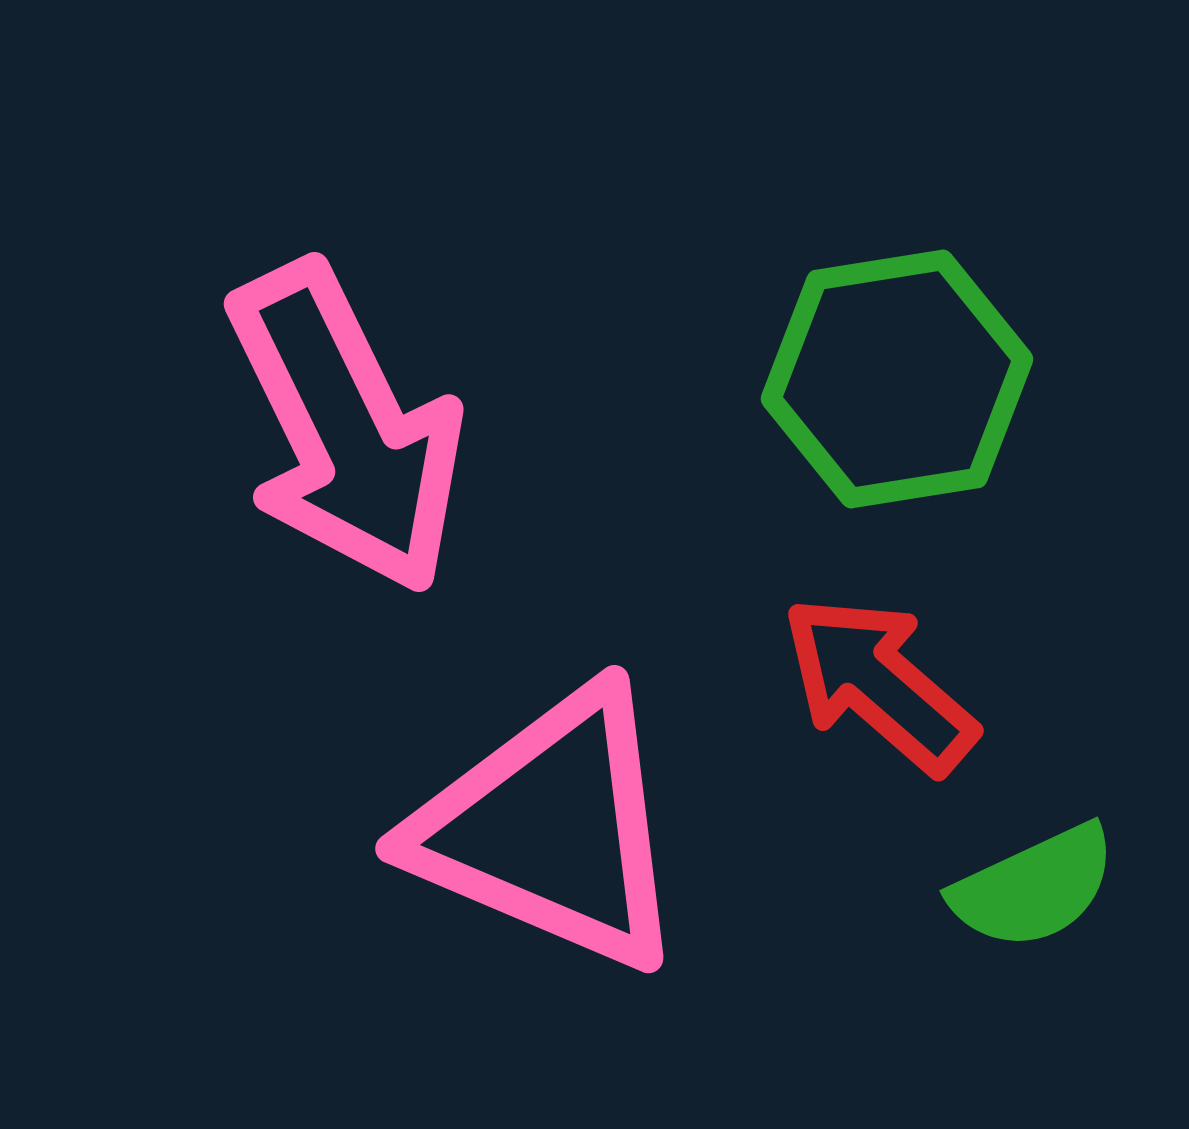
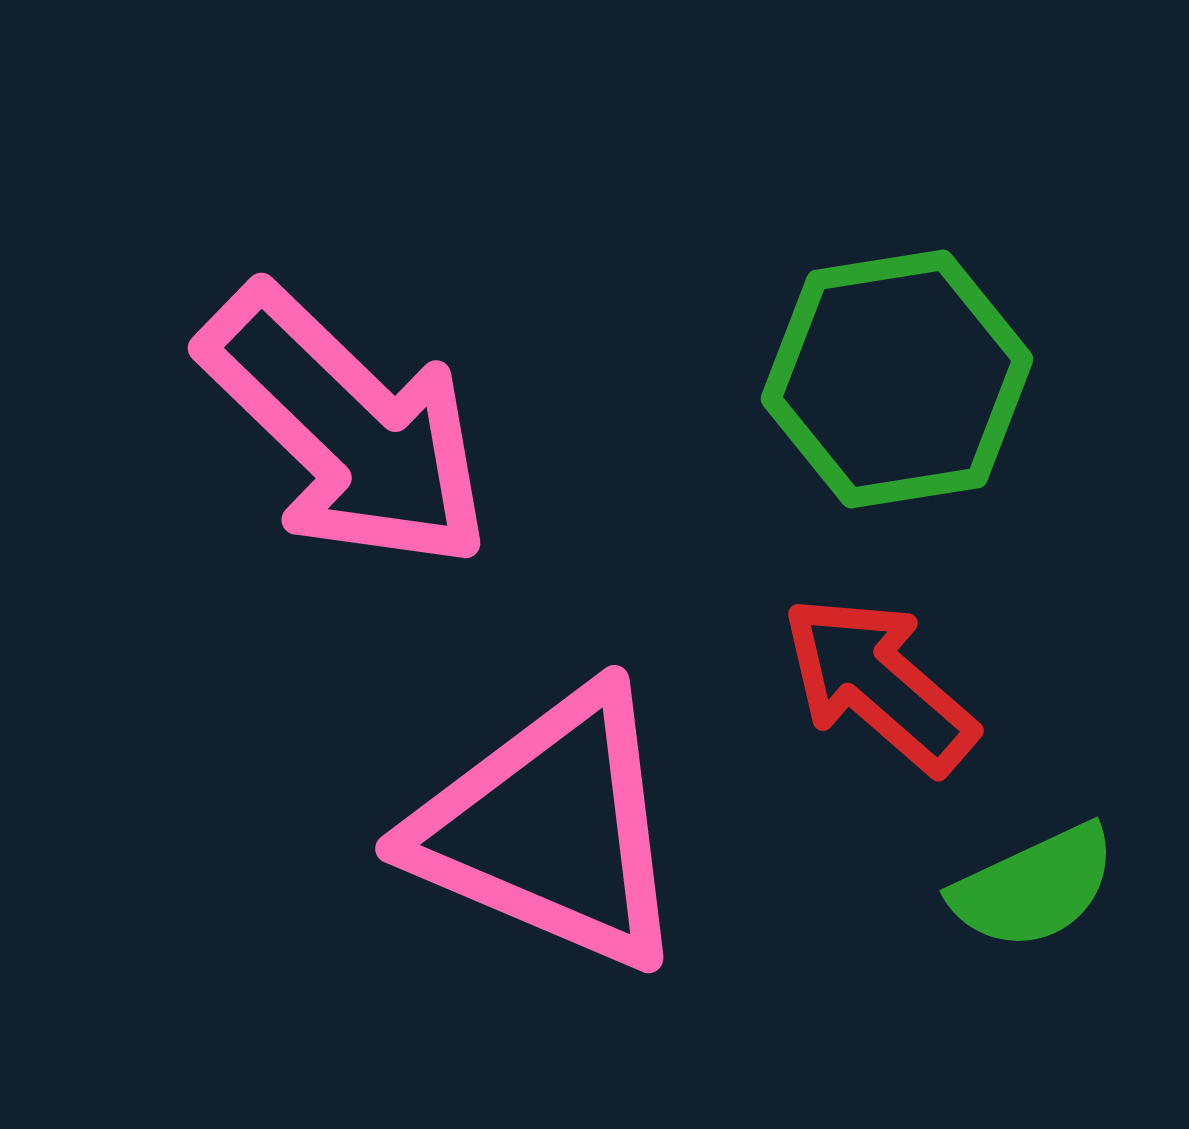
pink arrow: rotated 20 degrees counterclockwise
